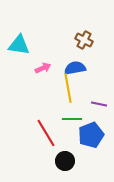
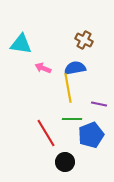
cyan triangle: moved 2 px right, 1 px up
pink arrow: rotated 133 degrees counterclockwise
black circle: moved 1 px down
